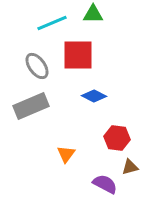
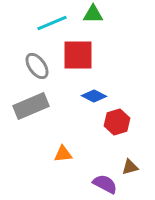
red hexagon: moved 16 px up; rotated 25 degrees counterclockwise
orange triangle: moved 3 px left; rotated 48 degrees clockwise
